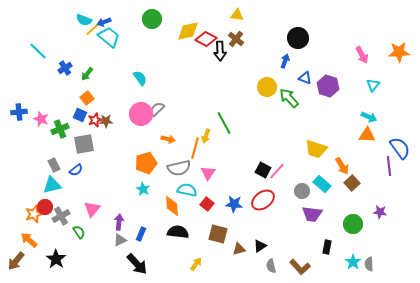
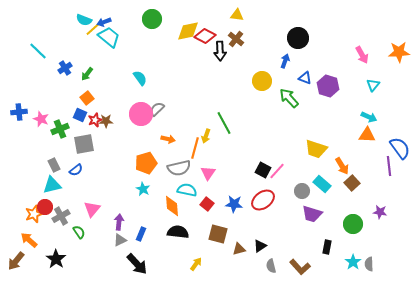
red diamond at (206, 39): moved 1 px left, 3 px up
yellow circle at (267, 87): moved 5 px left, 6 px up
purple trapezoid at (312, 214): rotated 10 degrees clockwise
